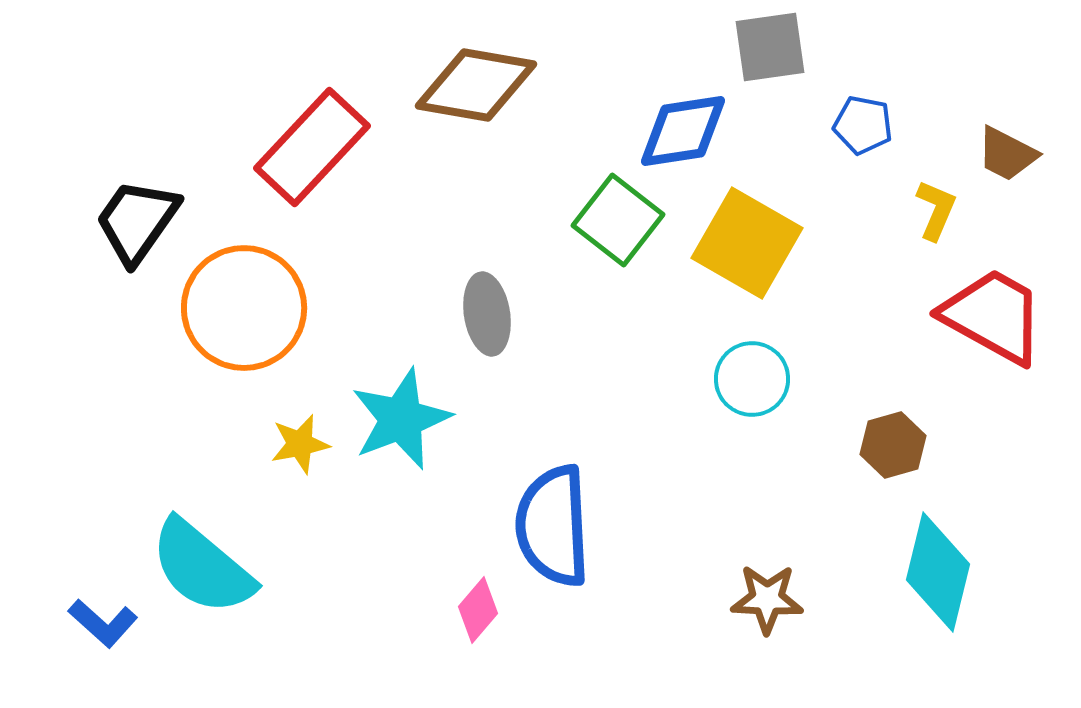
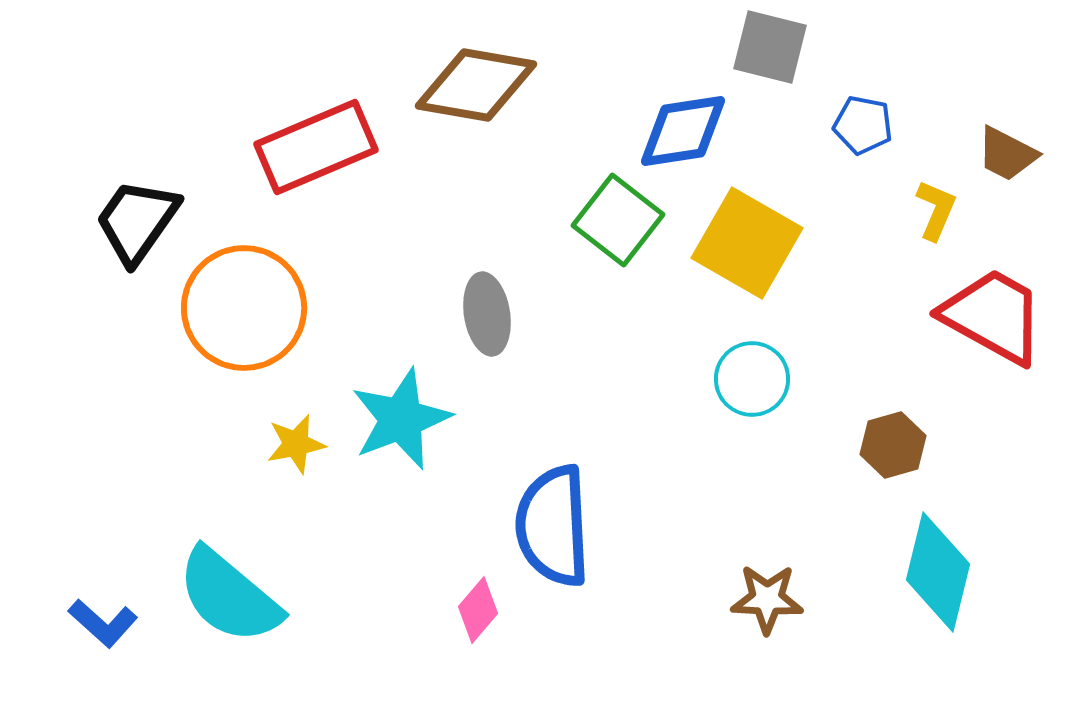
gray square: rotated 22 degrees clockwise
red rectangle: moved 4 px right; rotated 24 degrees clockwise
yellow star: moved 4 px left
cyan semicircle: moved 27 px right, 29 px down
